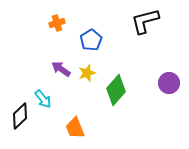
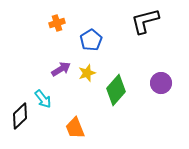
purple arrow: rotated 114 degrees clockwise
purple circle: moved 8 px left
